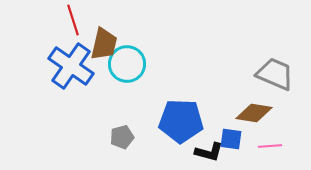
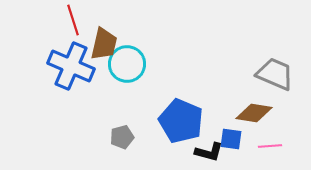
blue cross: rotated 12 degrees counterclockwise
blue pentagon: rotated 21 degrees clockwise
